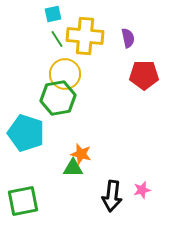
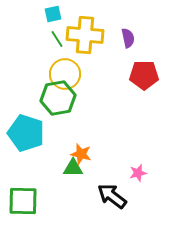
yellow cross: moved 1 px up
pink star: moved 4 px left, 17 px up
black arrow: rotated 120 degrees clockwise
green square: rotated 12 degrees clockwise
